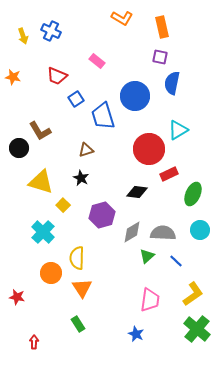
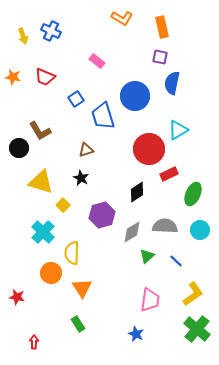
red trapezoid: moved 12 px left, 1 px down
black diamond: rotated 40 degrees counterclockwise
gray semicircle: moved 2 px right, 7 px up
yellow semicircle: moved 5 px left, 5 px up
